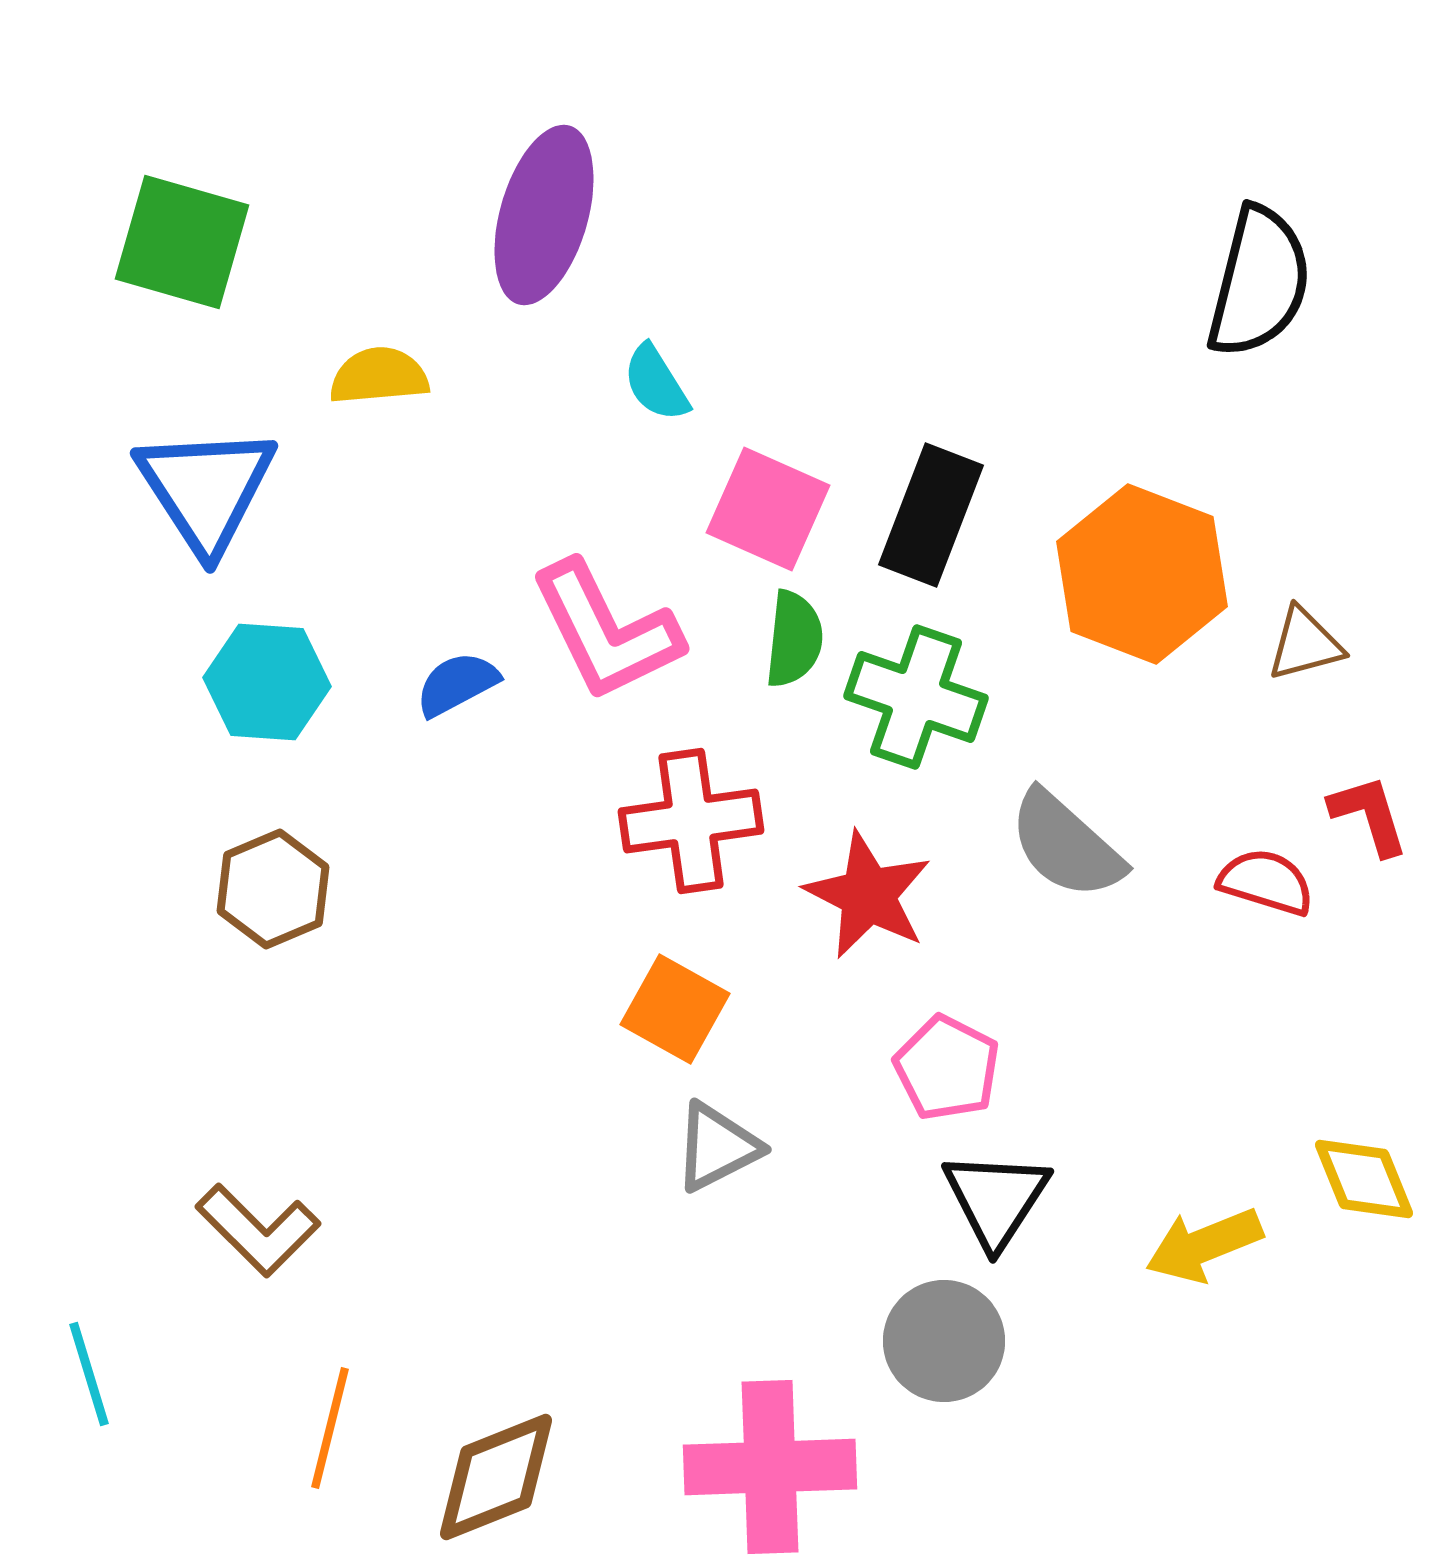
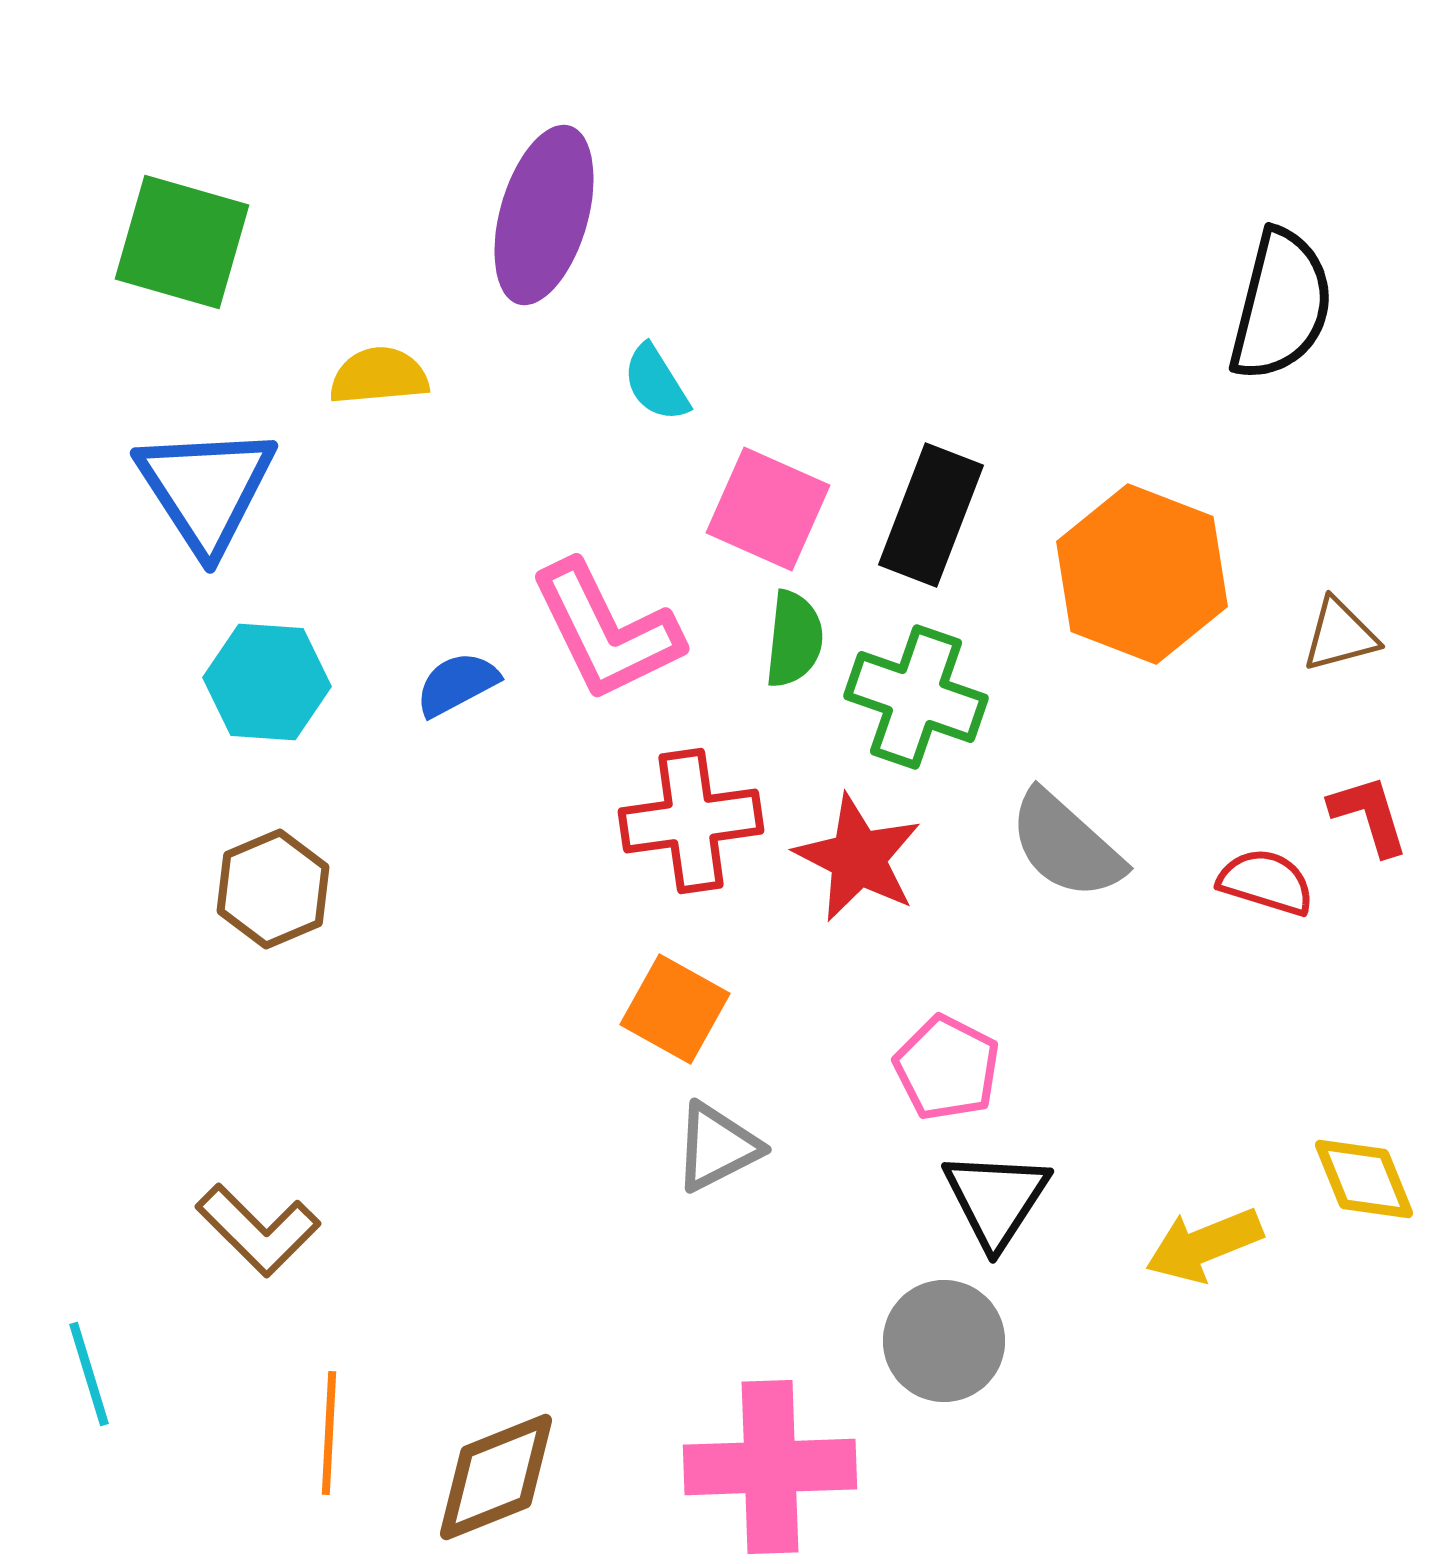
black semicircle: moved 22 px right, 23 px down
brown triangle: moved 35 px right, 9 px up
red star: moved 10 px left, 37 px up
orange line: moved 1 px left, 5 px down; rotated 11 degrees counterclockwise
